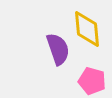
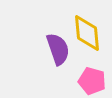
yellow diamond: moved 4 px down
